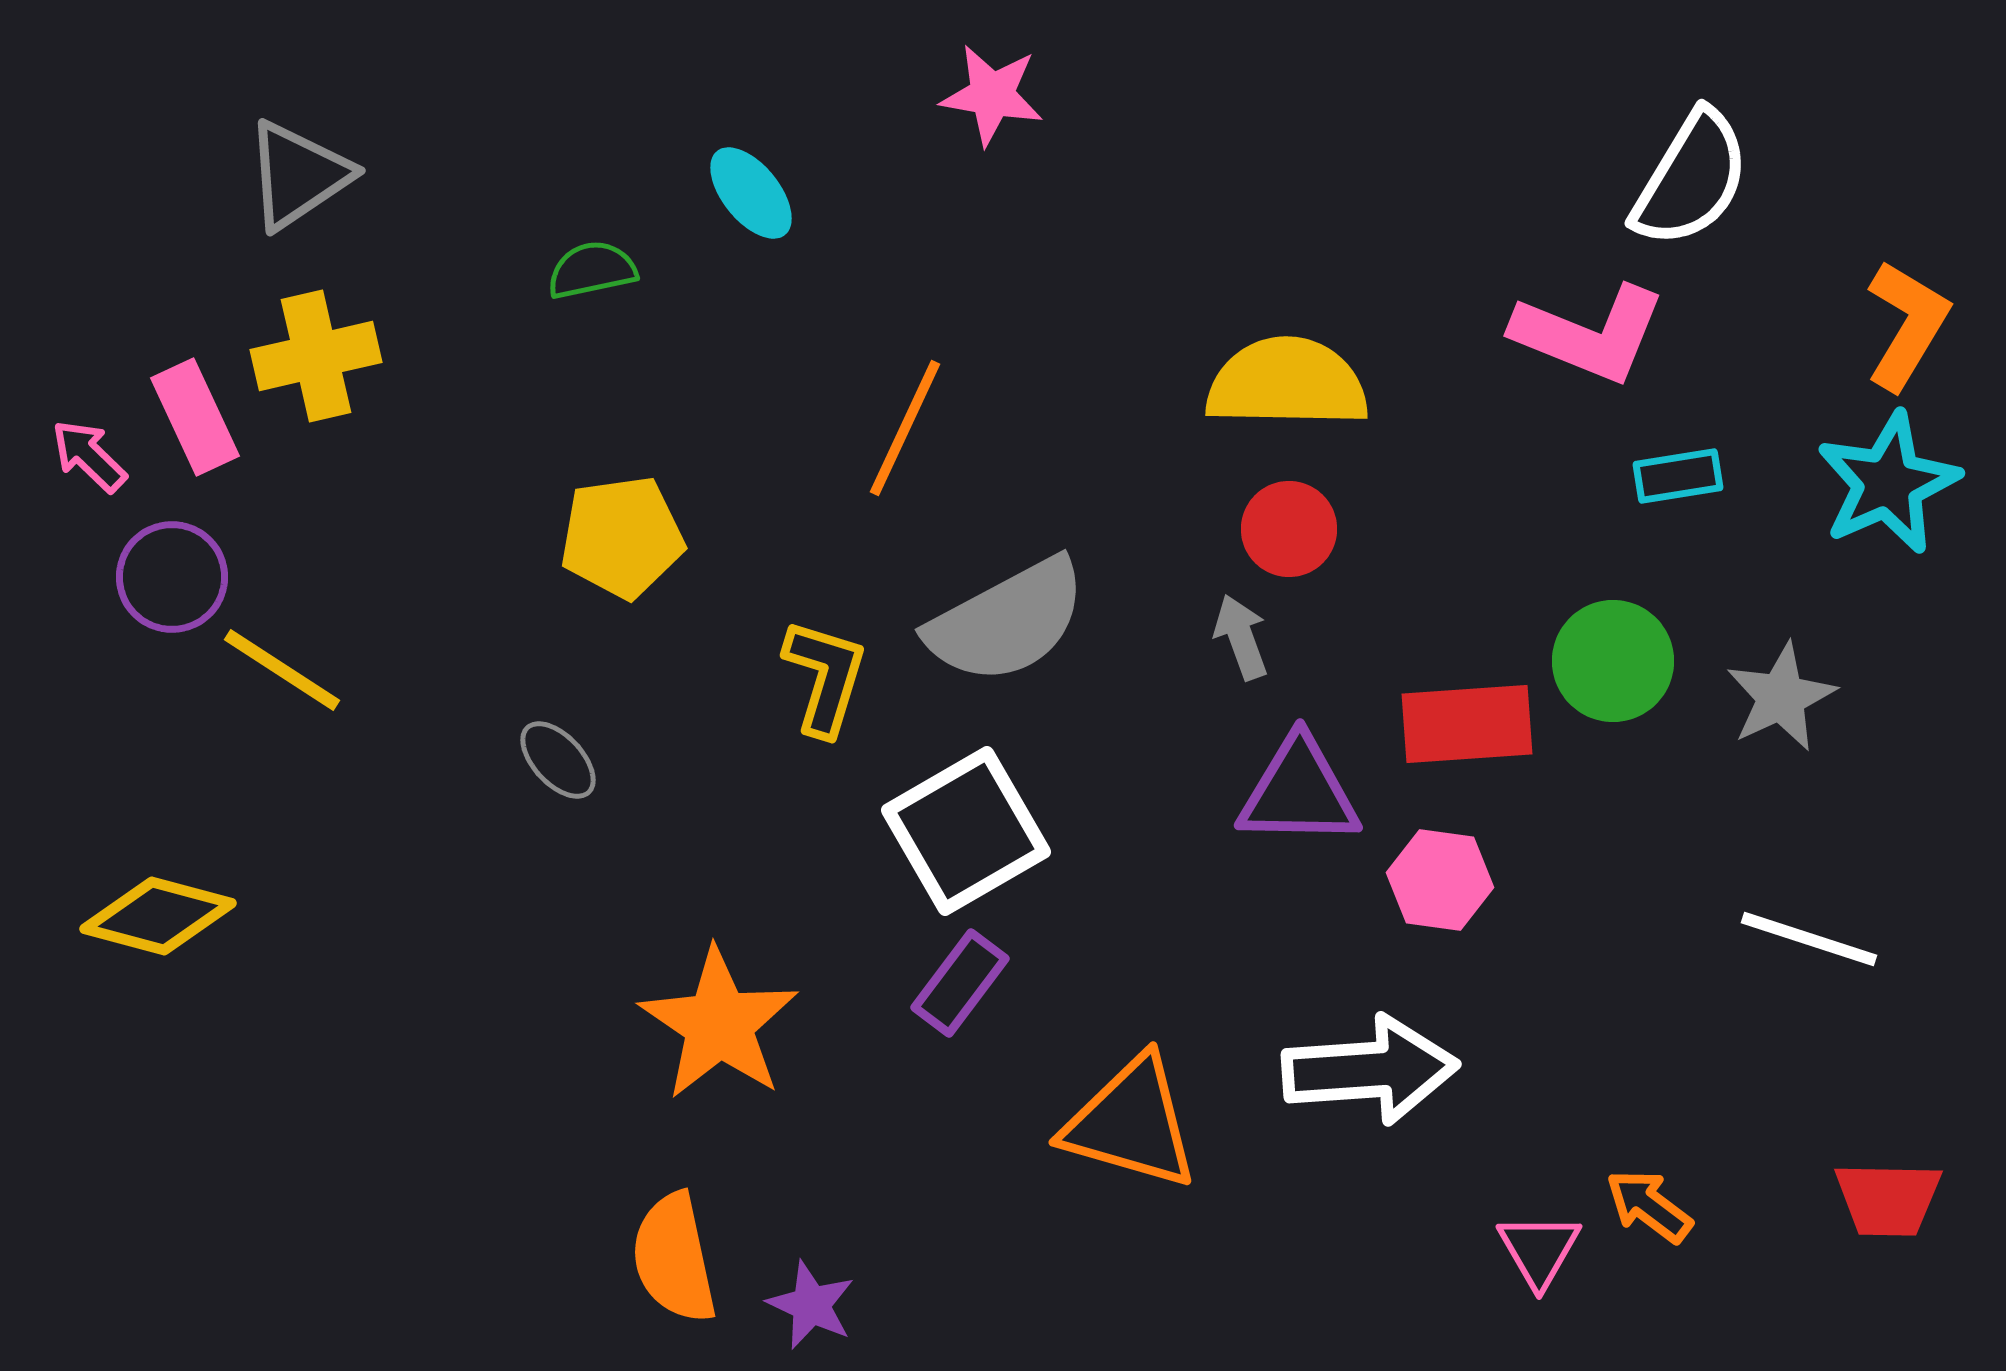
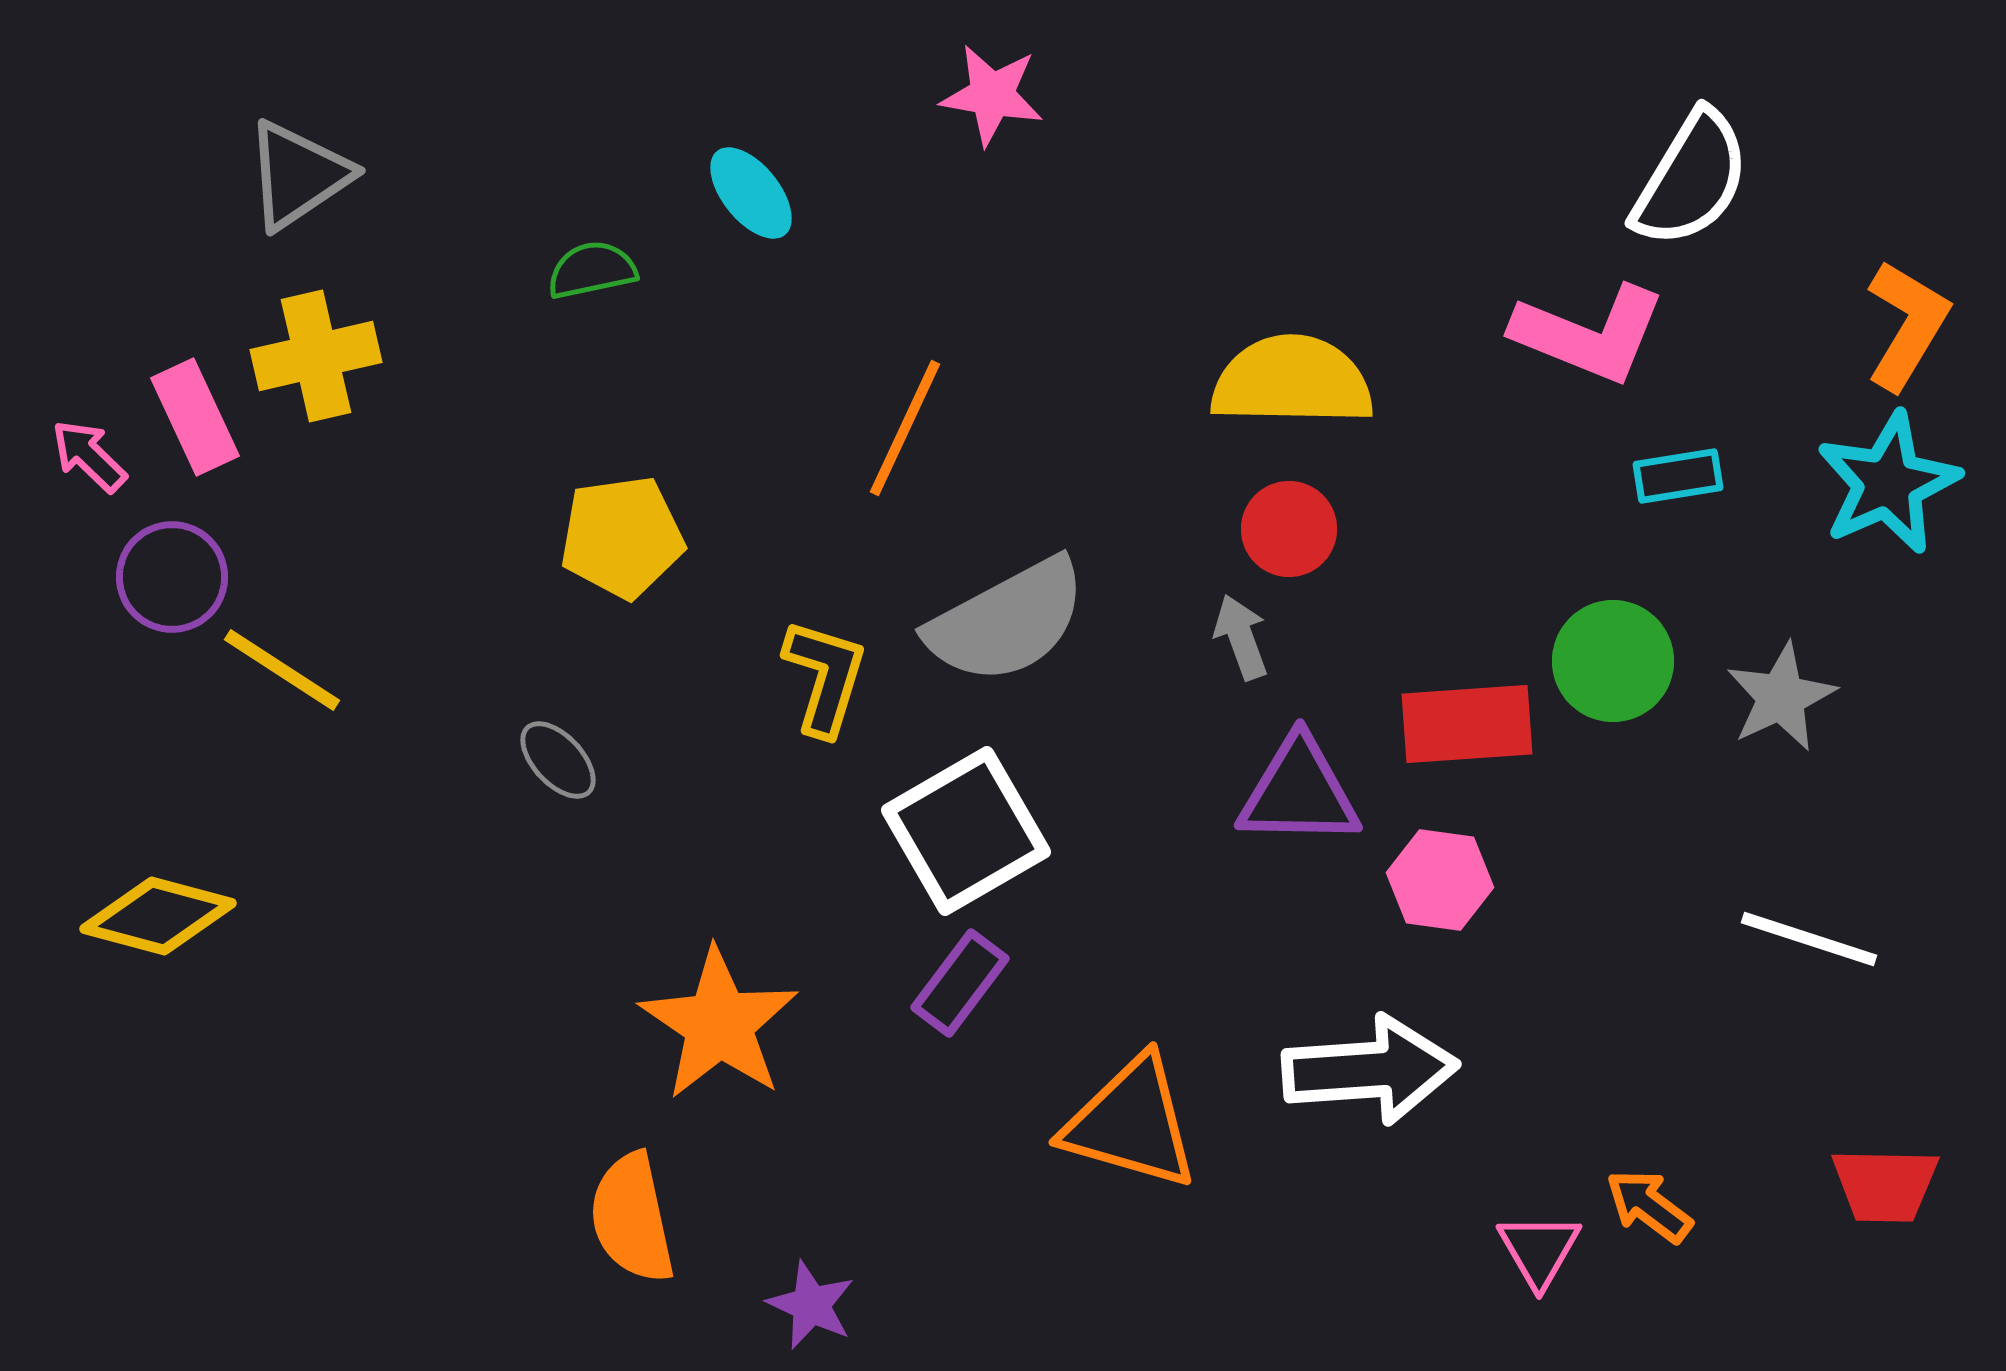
yellow semicircle: moved 5 px right, 2 px up
red trapezoid: moved 3 px left, 14 px up
orange semicircle: moved 42 px left, 40 px up
